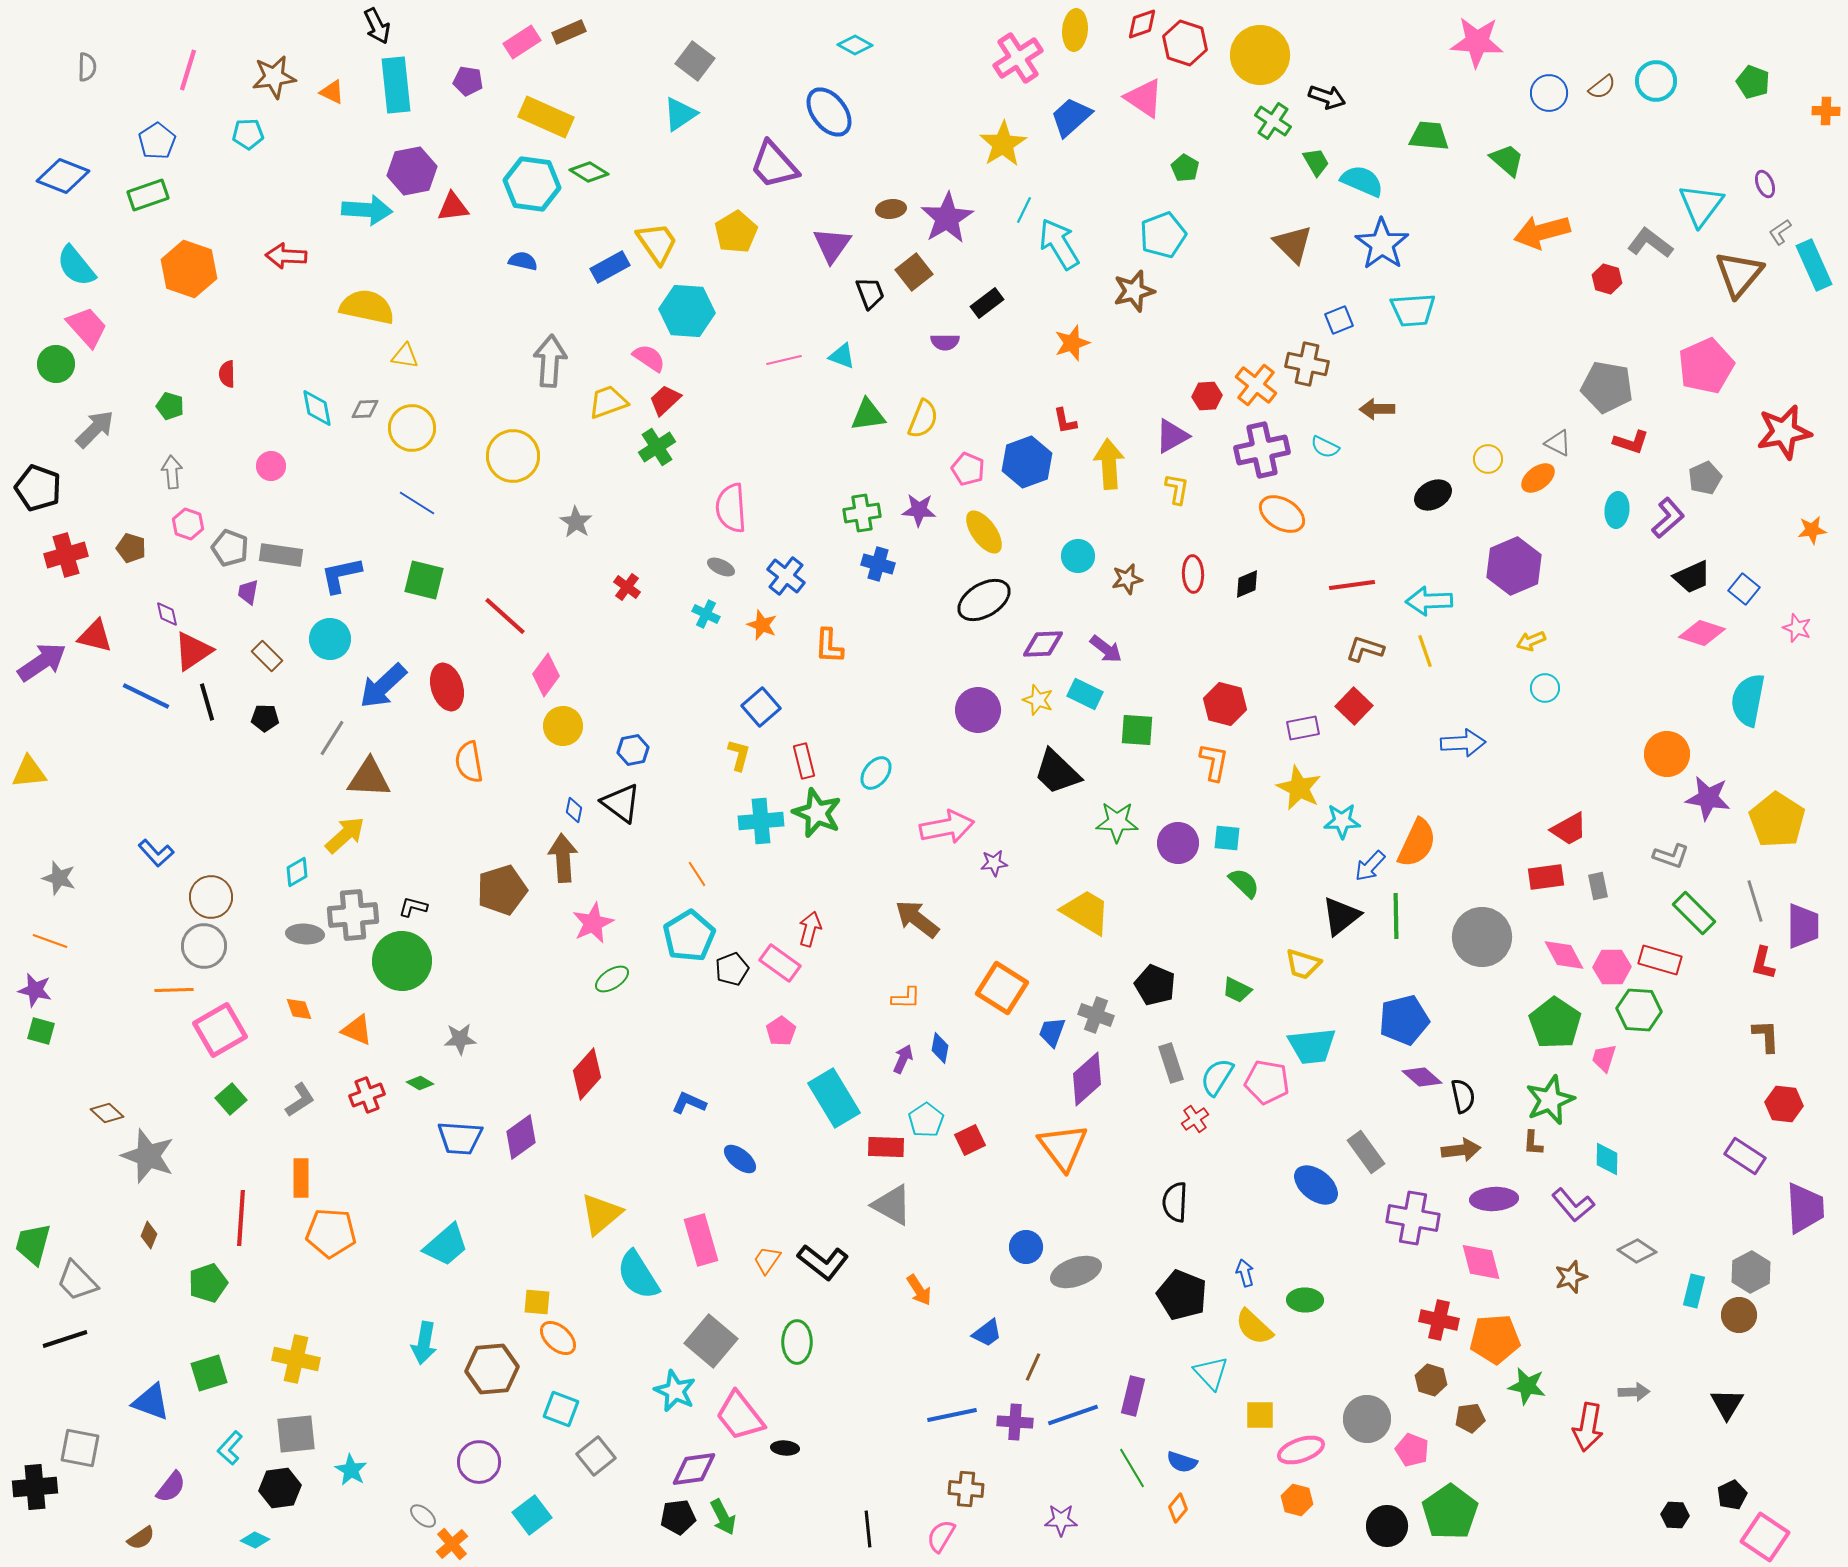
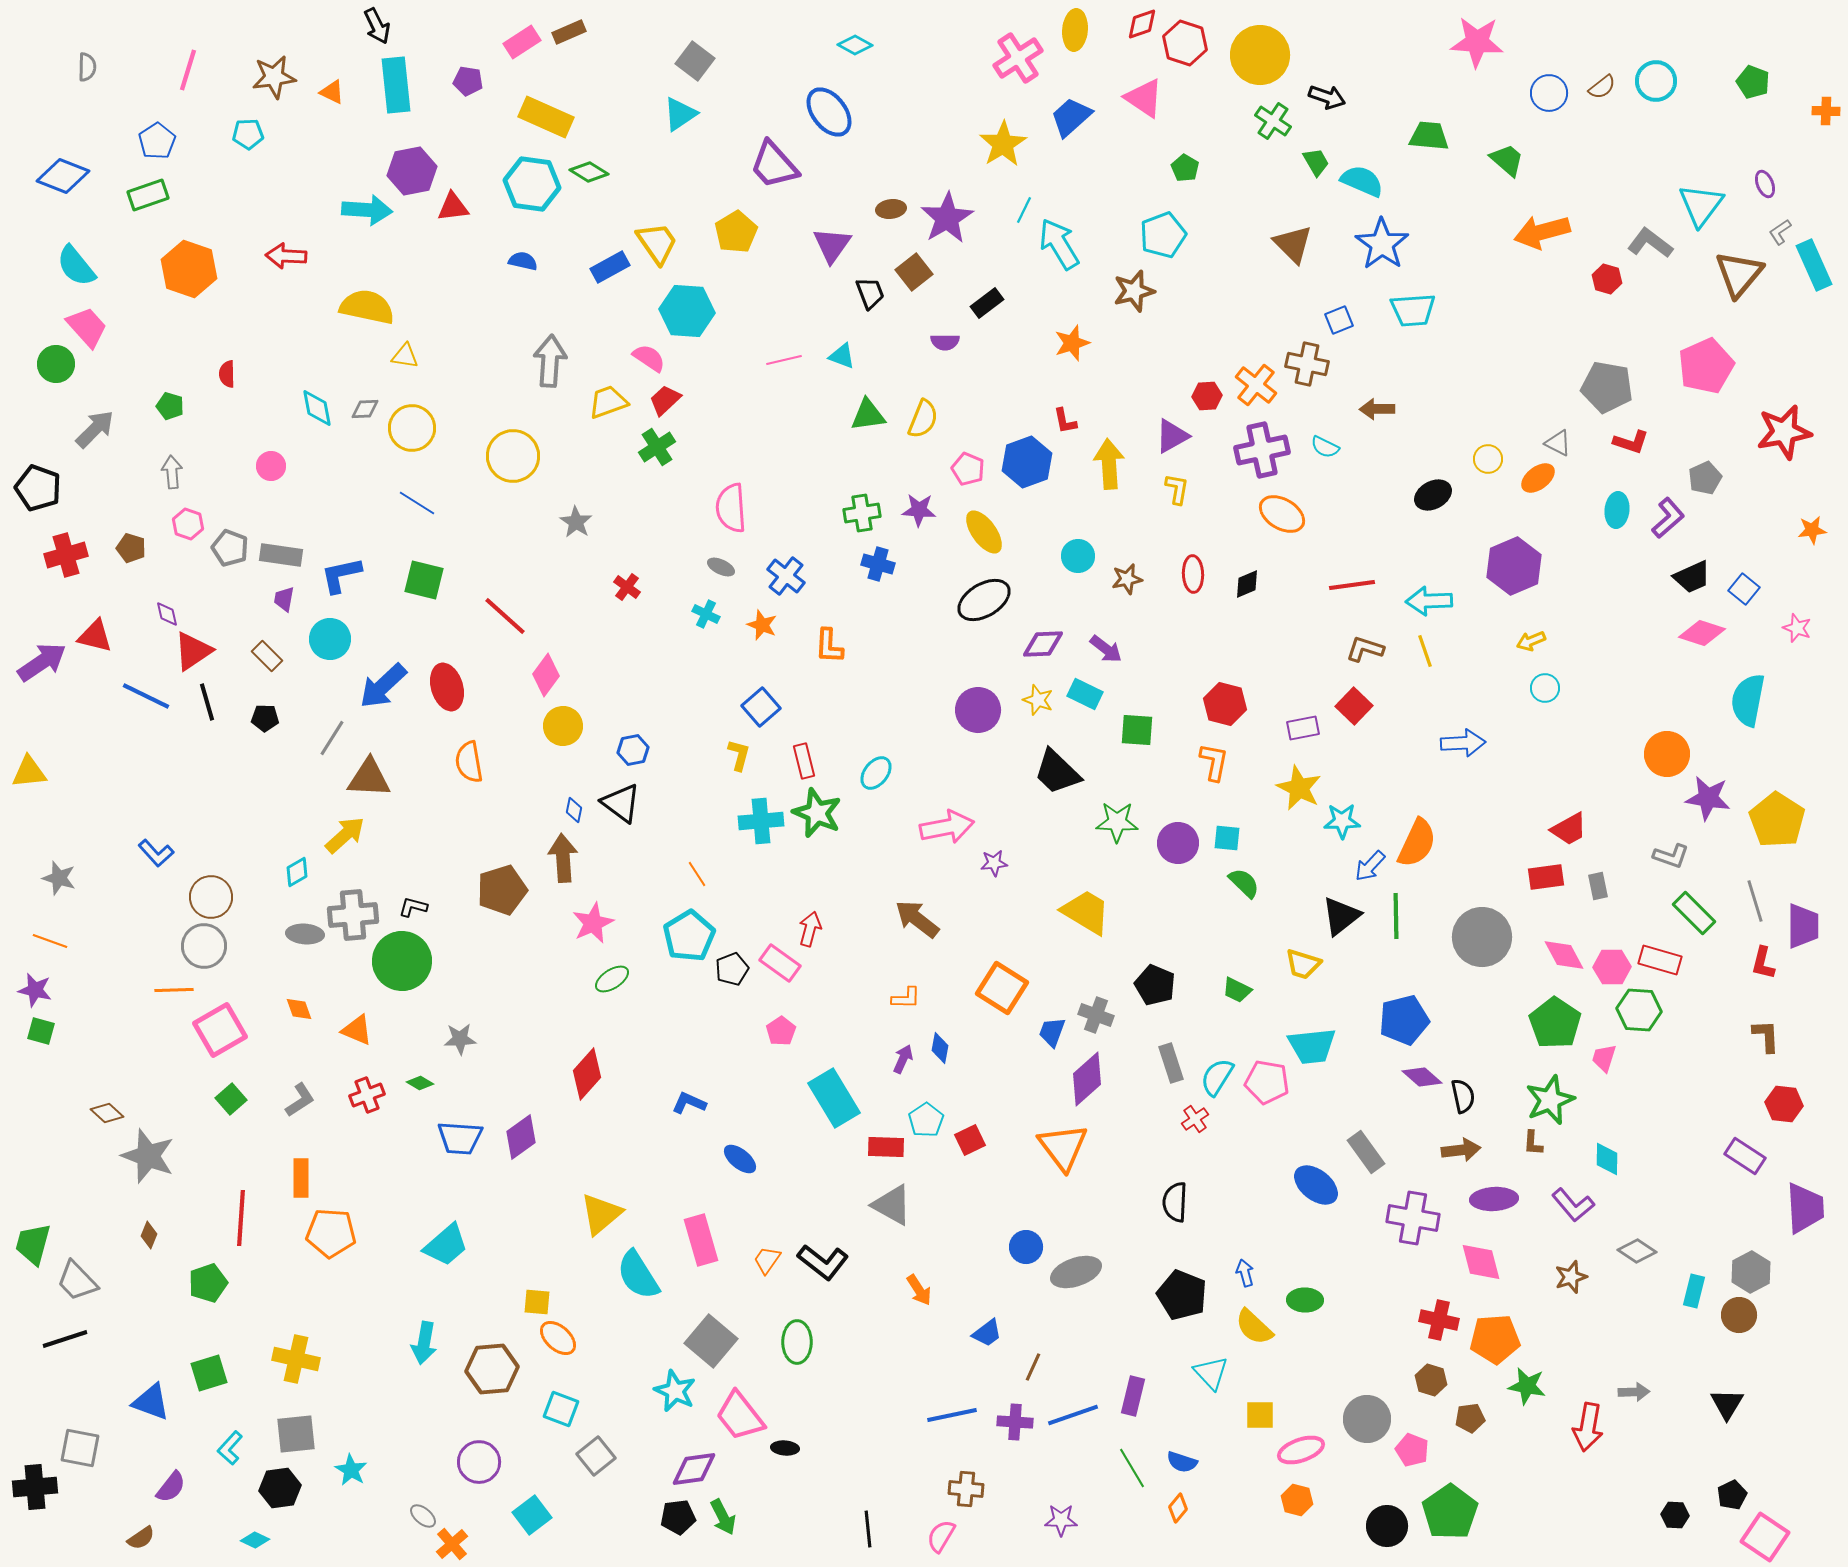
purple trapezoid at (248, 592): moved 36 px right, 7 px down
